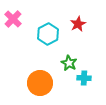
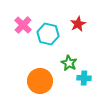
pink cross: moved 10 px right, 6 px down
cyan hexagon: rotated 20 degrees counterclockwise
orange circle: moved 2 px up
